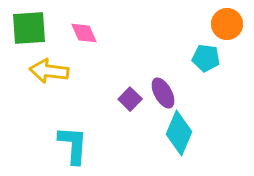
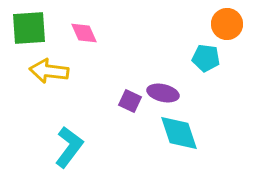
purple ellipse: rotated 48 degrees counterclockwise
purple square: moved 2 px down; rotated 20 degrees counterclockwise
cyan diamond: rotated 42 degrees counterclockwise
cyan L-shape: moved 4 px left, 2 px down; rotated 33 degrees clockwise
